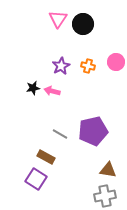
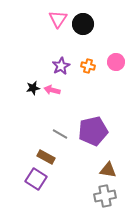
pink arrow: moved 1 px up
